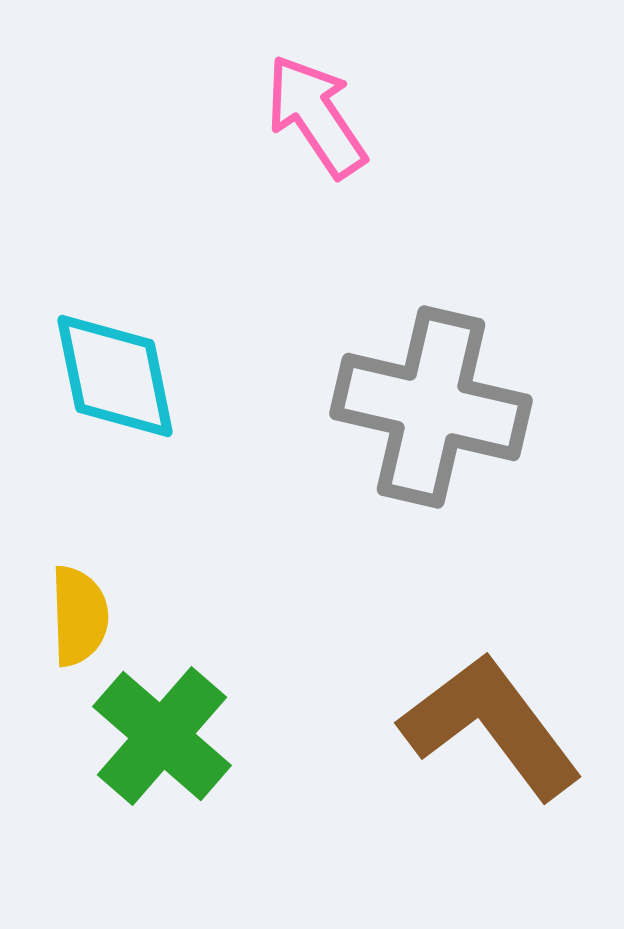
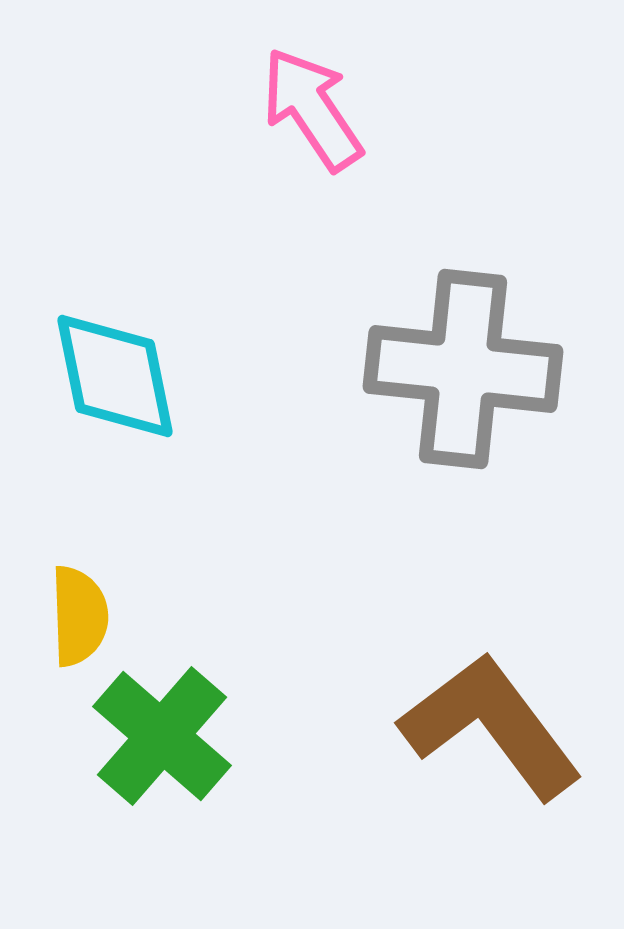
pink arrow: moved 4 px left, 7 px up
gray cross: moved 32 px right, 38 px up; rotated 7 degrees counterclockwise
